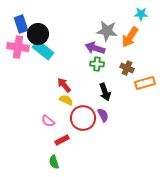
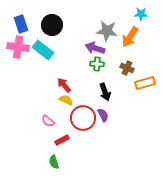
black circle: moved 14 px right, 9 px up
